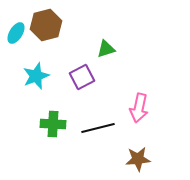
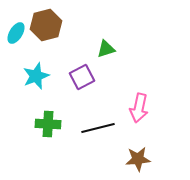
green cross: moved 5 px left
